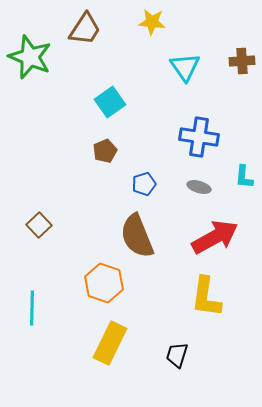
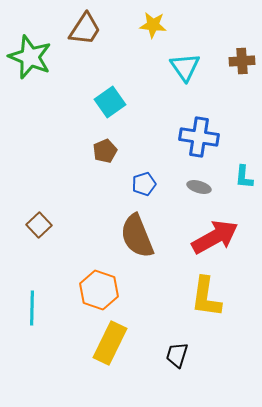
yellow star: moved 1 px right, 3 px down
orange hexagon: moved 5 px left, 7 px down
